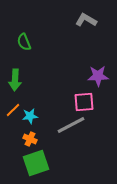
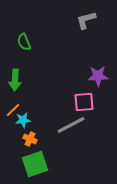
gray L-shape: rotated 45 degrees counterclockwise
cyan star: moved 7 px left, 4 px down
green square: moved 1 px left, 1 px down
